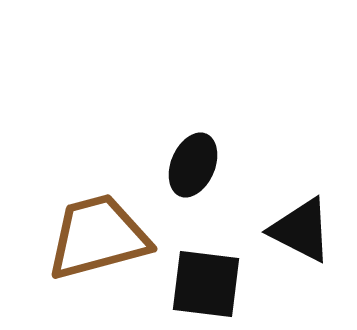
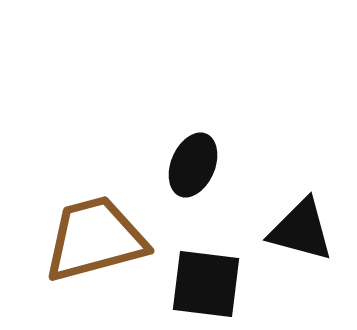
black triangle: rotated 12 degrees counterclockwise
brown trapezoid: moved 3 px left, 2 px down
